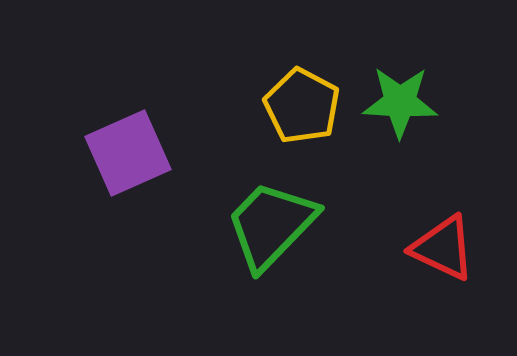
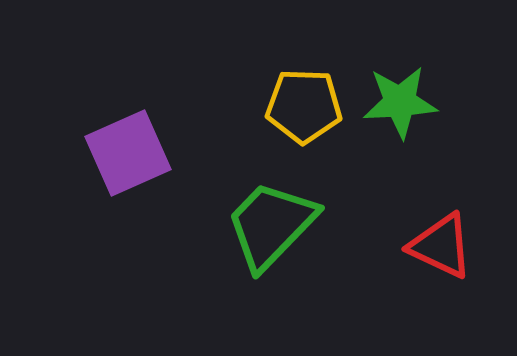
green star: rotated 6 degrees counterclockwise
yellow pentagon: moved 2 px right; rotated 26 degrees counterclockwise
red triangle: moved 2 px left, 2 px up
